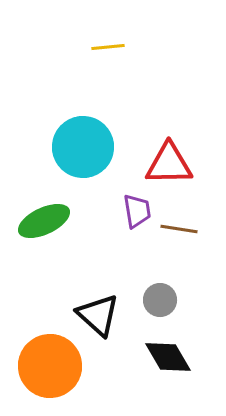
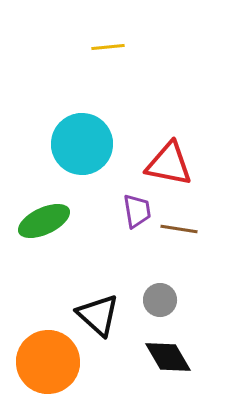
cyan circle: moved 1 px left, 3 px up
red triangle: rotated 12 degrees clockwise
orange circle: moved 2 px left, 4 px up
